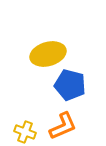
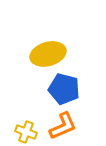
blue pentagon: moved 6 px left, 4 px down
yellow cross: moved 1 px right
